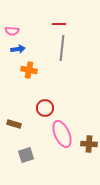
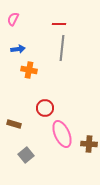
pink semicircle: moved 1 px right, 12 px up; rotated 112 degrees clockwise
gray square: rotated 21 degrees counterclockwise
